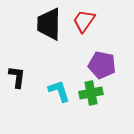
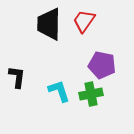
green cross: moved 1 px down
